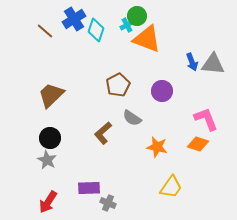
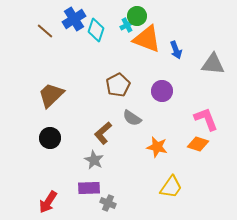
blue arrow: moved 16 px left, 12 px up
gray star: moved 47 px right
